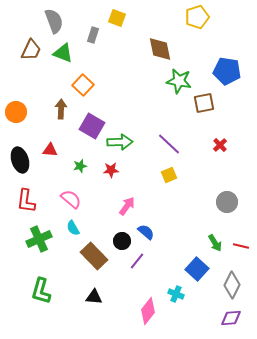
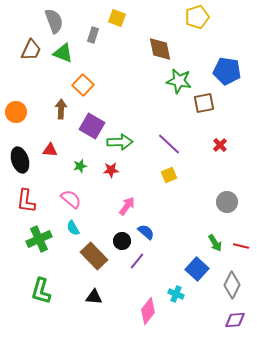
purple diamond at (231, 318): moved 4 px right, 2 px down
